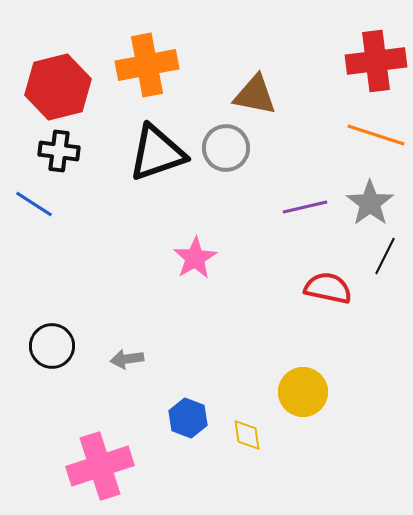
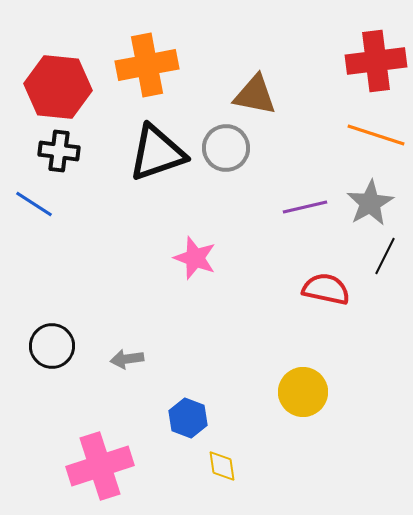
red hexagon: rotated 20 degrees clockwise
gray star: rotated 6 degrees clockwise
pink star: rotated 21 degrees counterclockwise
red semicircle: moved 2 px left, 1 px down
yellow diamond: moved 25 px left, 31 px down
